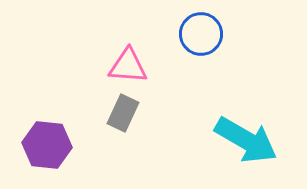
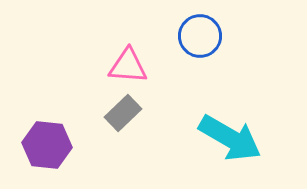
blue circle: moved 1 px left, 2 px down
gray rectangle: rotated 21 degrees clockwise
cyan arrow: moved 16 px left, 2 px up
